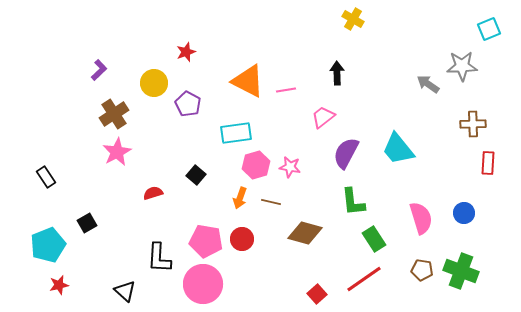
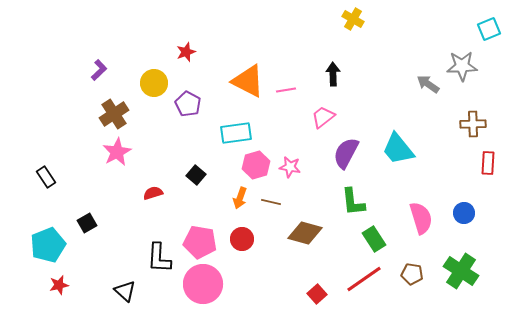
black arrow at (337, 73): moved 4 px left, 1 px down
pink pentagon at (206, 241): moved 6 px left, 1 px down
brown pentagon at (422, 270): moved 10 px left, 4 px down
green cross at (461, 271): rotated 12 degrees clockwise
